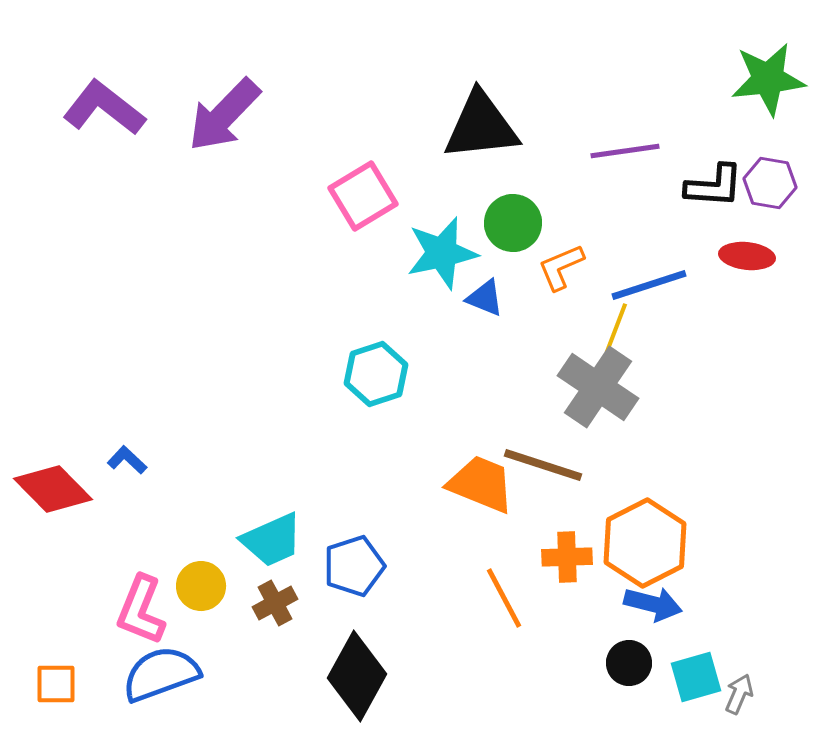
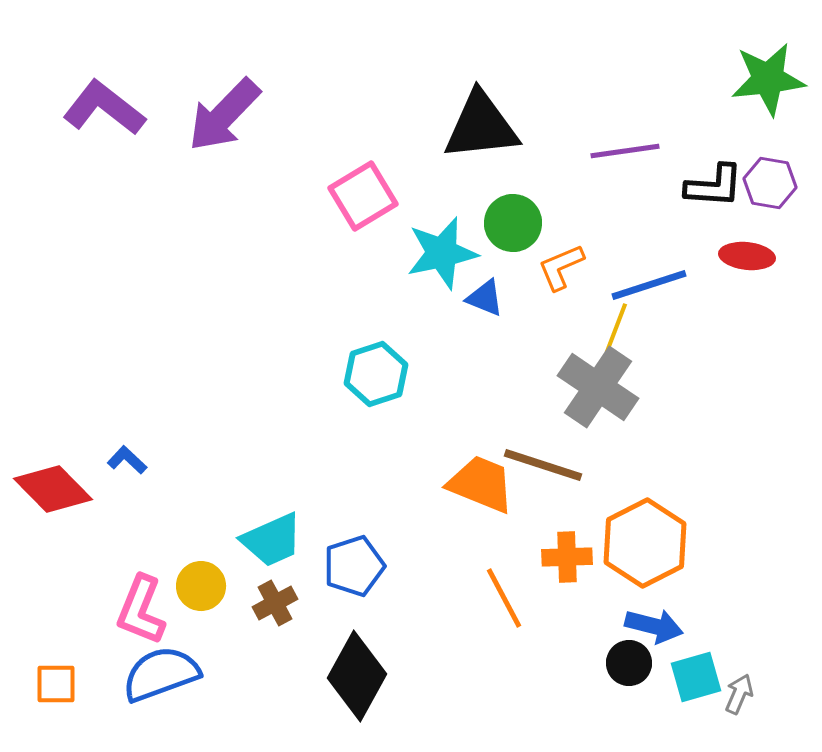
blue arrow: moved 1 px right, 22 px down
